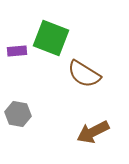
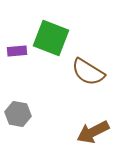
brown semicircle: moved 4 px right, 2 px up
